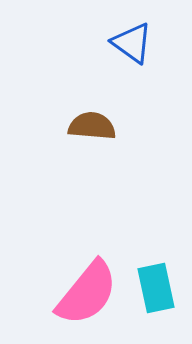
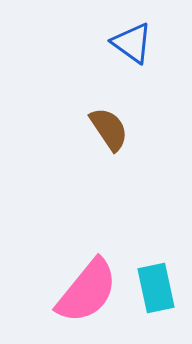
brown semicircle: moved 17 px right, 3 px down; rotated 51 degrees clockwise
pink semicircle: moved 2 px up
